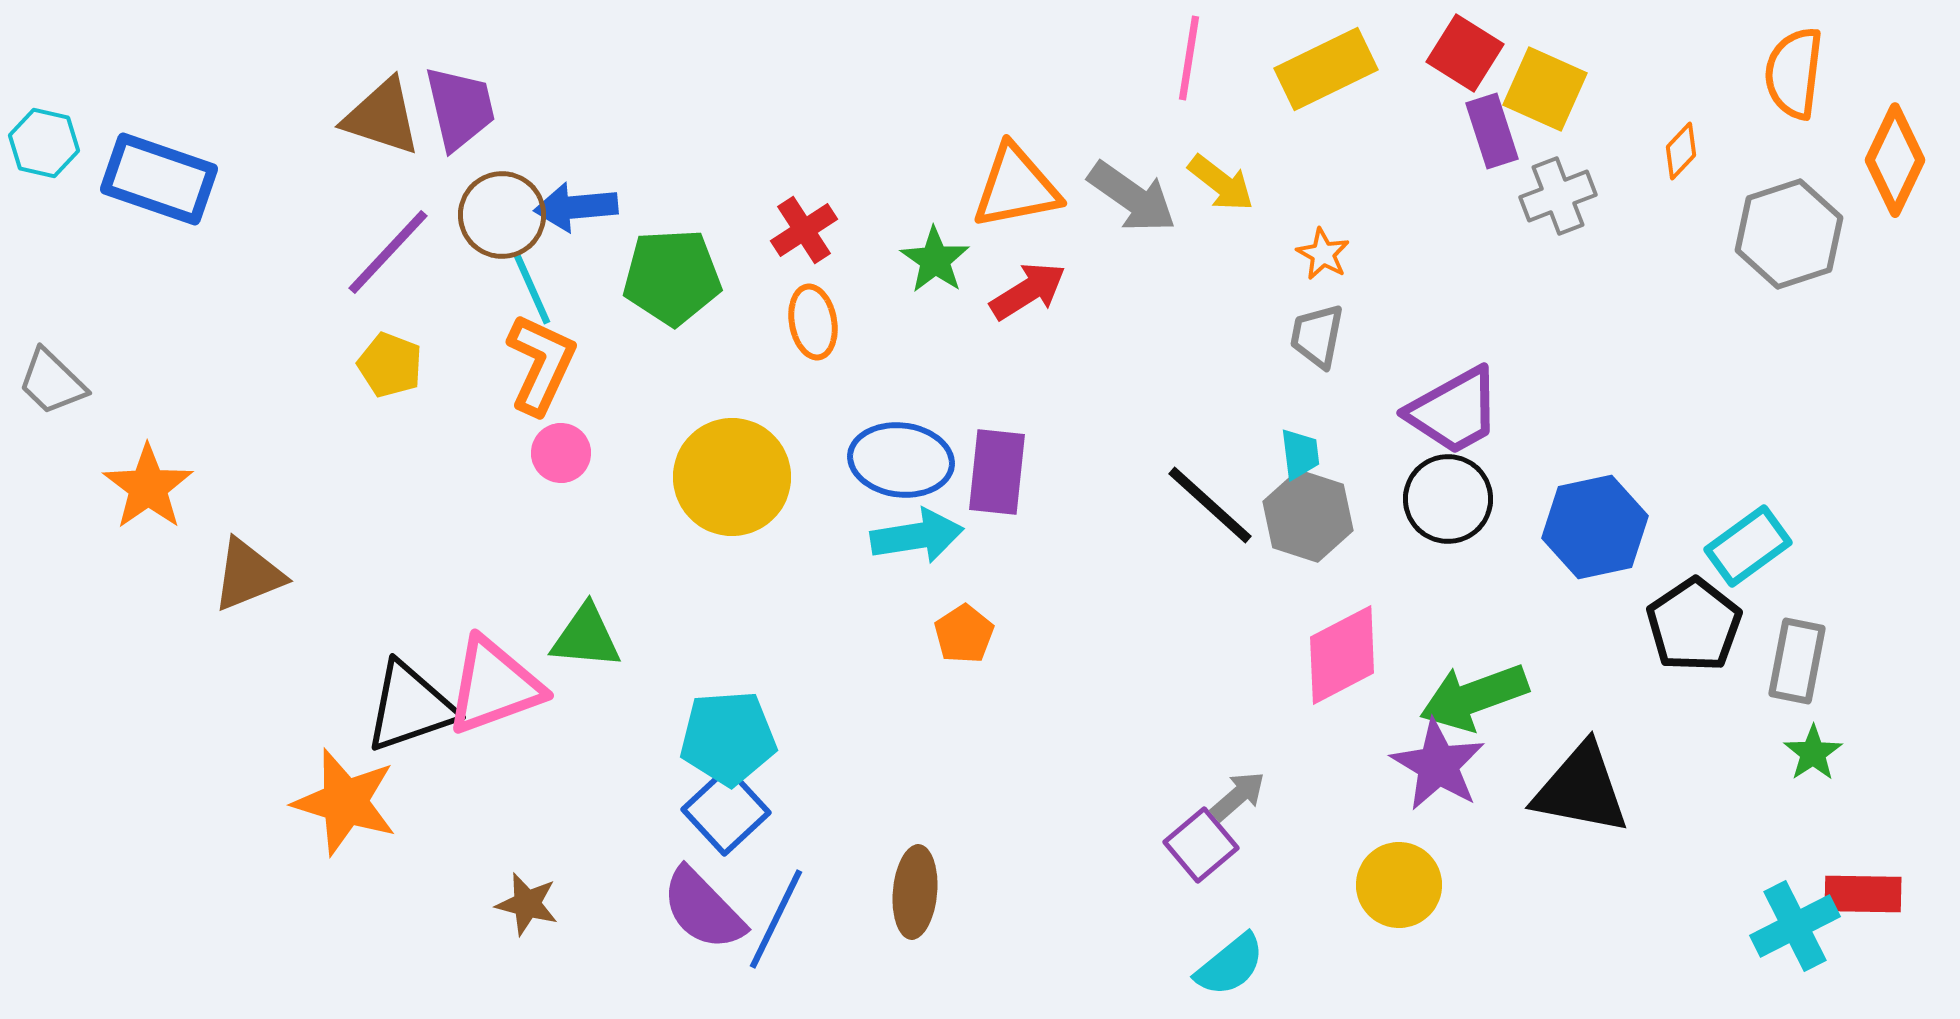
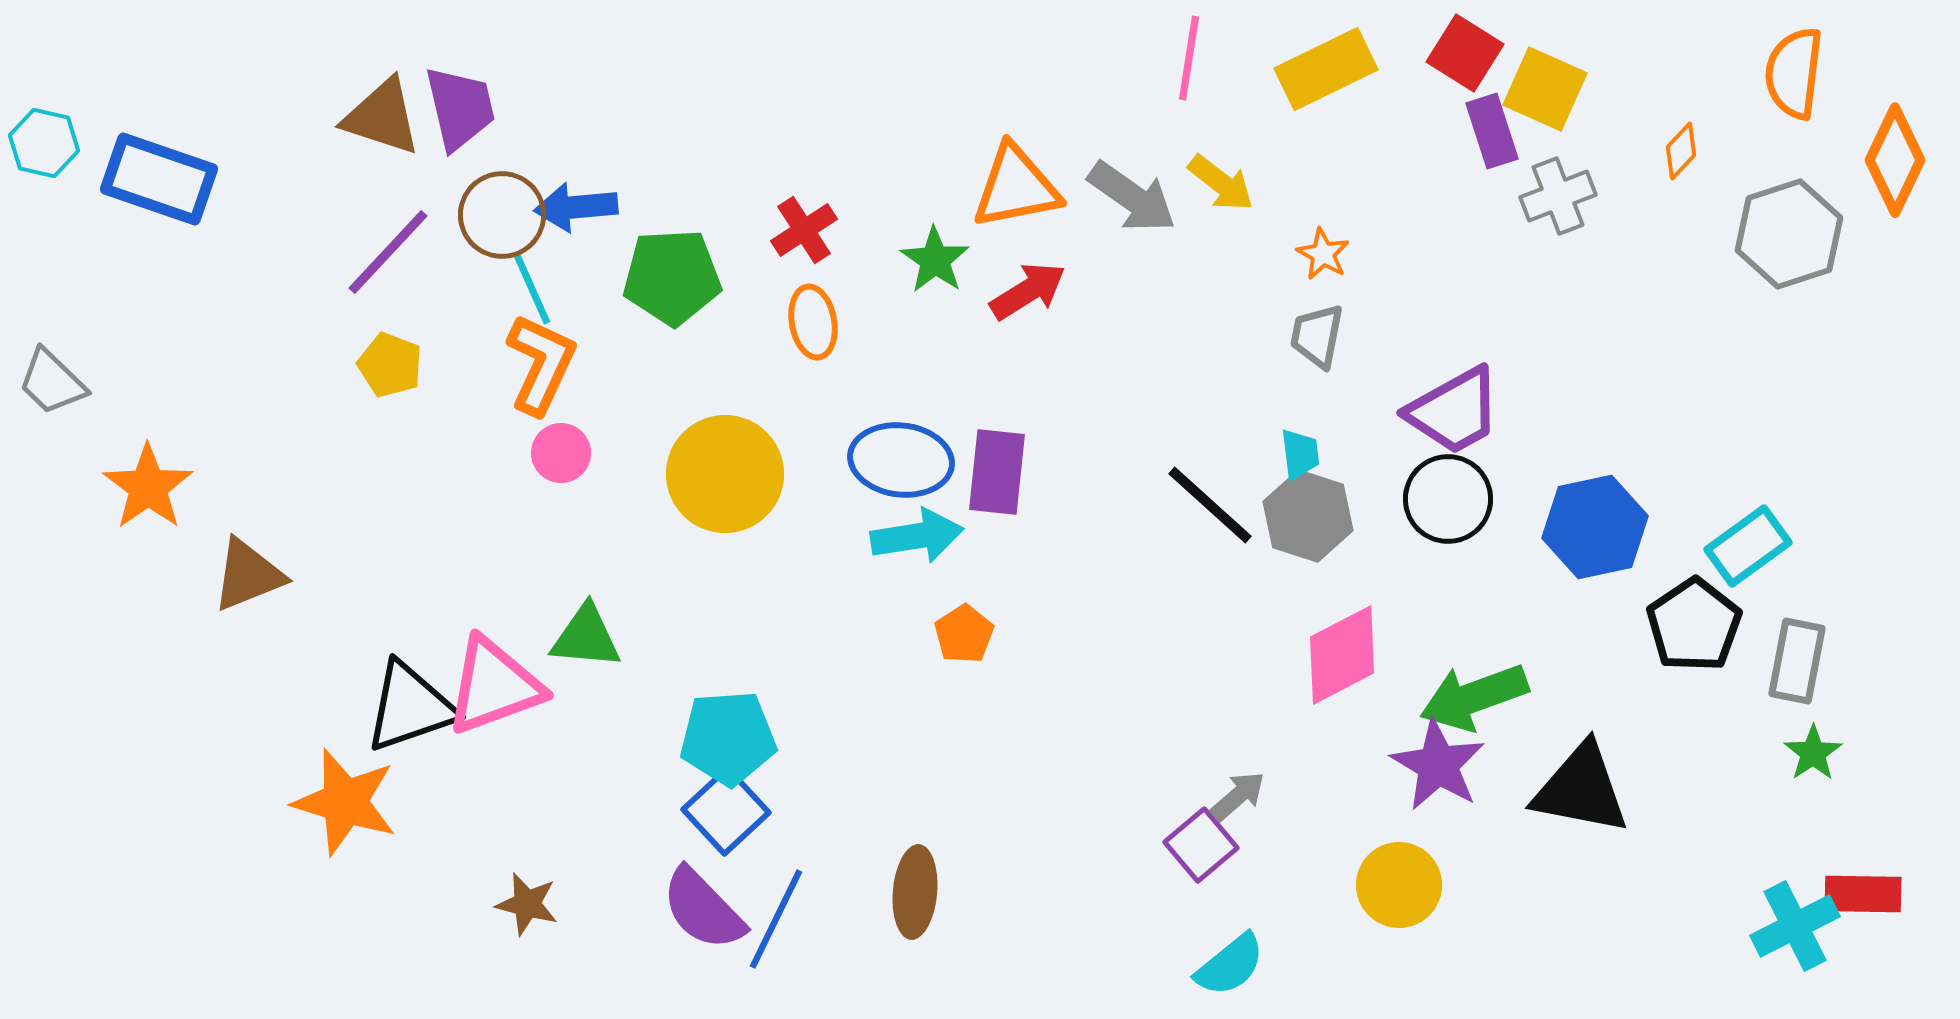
yellow circle at (732, 477): moved 7 px left, 3 px up
